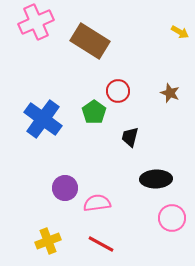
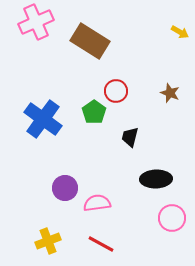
red circle: moved 2 px left
